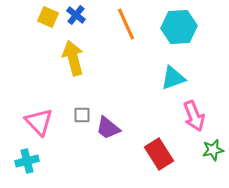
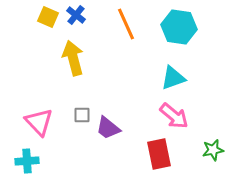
cyan hexagon: rotated 12 degrees clockwise
pink arrow: moved 20 px left; rotated 28 degrees counterclockwise
red rectangle: rotated 20 degrees clockwise
cyan cross: rotated 10 degrees clockwise
